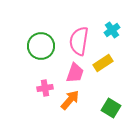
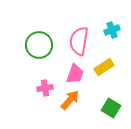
cyan cross: rotated 14 degrees clockwise
green circle: moved 2 px left, 1 px up
yellow rectangle: moved 1 px right, 4 px down
pink trapezoid: moved 1 px down
